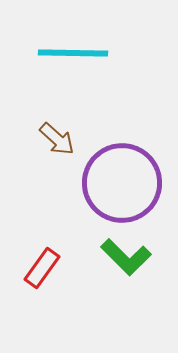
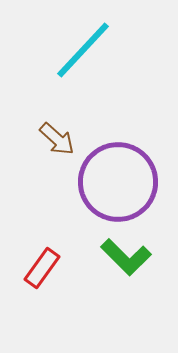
cyan line: moved 10 px right, 3 px up; rotated 48 degrees counterclockwise
purple circle: moved 4 px left, 1 px up
